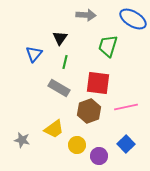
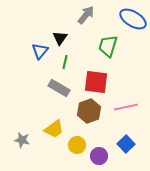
gray arrow: rotated 54 degrees counterclockwise
blue triangle: moved 6 px right, 3 px up
red square: moved 2 px left, 1 px up
